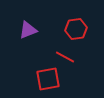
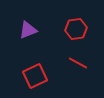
red line: moved 13 px right, 6 px down
red square: moved 13 px left, 3 px up; rotated 15 degrees counterclockwise
